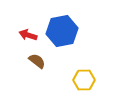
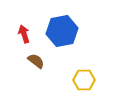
red arrow: moved 4 px left, 1 px up; rotated 54 degrees clockwise
brown semicircle: moved 1 px left
